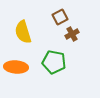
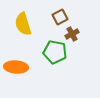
yellow semicircle: moved 8 px up
green pentagon: moved 1 px right, 10 px up
